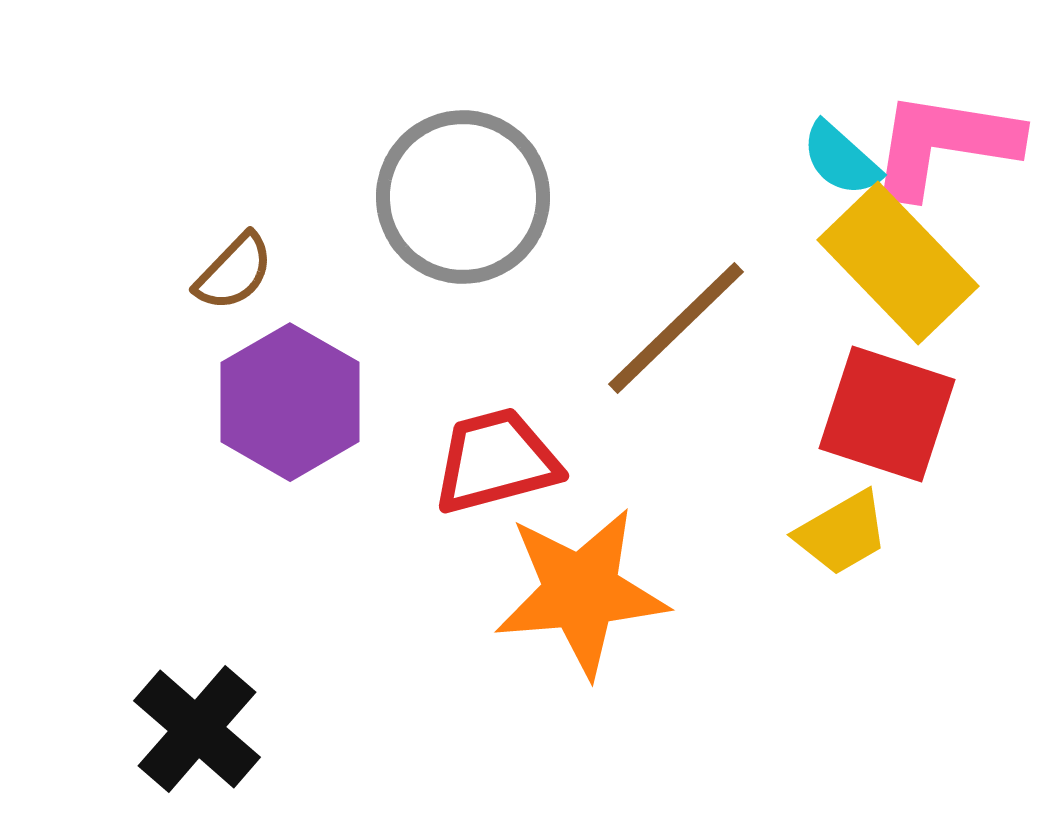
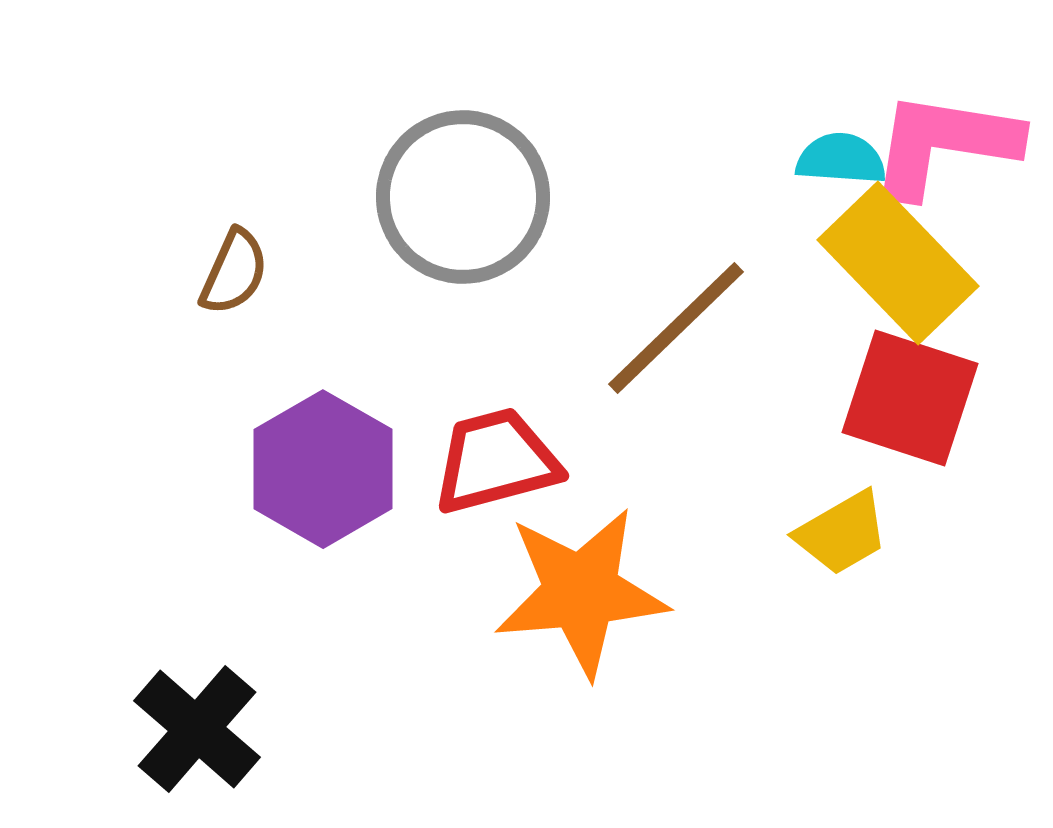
cyan semicircle: rotated 142 degrees clockwise
brown semicircle: rotated 20 degrees counterclockwise
purple hexagon: moved 33 px right, 67 px down
red square: moved 23 px right, 16 px up
